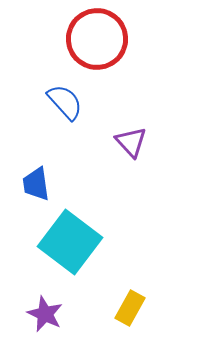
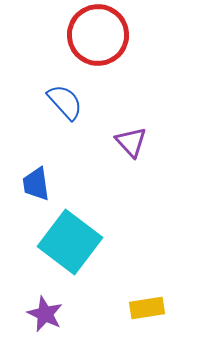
red circle: moved 1 px right, 4 px up
yellow rectangle: moved 17 px right; rotated 52 degrees clockwise
